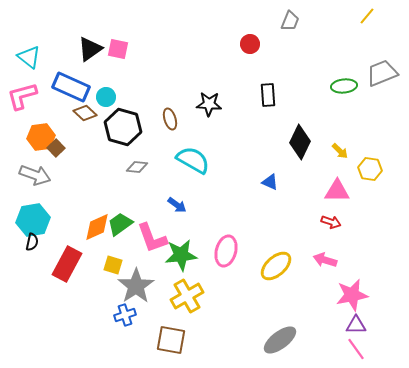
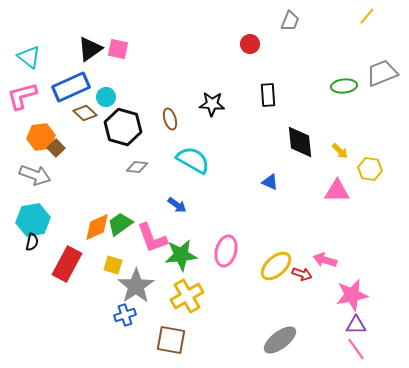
blue rectangle at (71, 87): rotated 48 degrees counterclockwise
black star at (209, 104): moved 3 px right
black diamond at (300, 142): rotated 32 degrees counterclockwise
red arrow at (331, 222): moved 29 px left, 52 px down
